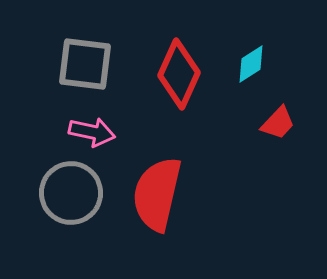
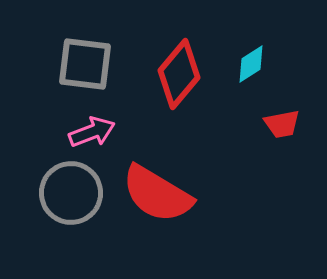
red diamond: rotated 16 degrees clockwise
red trapezoid: moved 4 px right, 1 px down; rotated 36 degrees clockwise
pink arrow: rotated 33 degrees counterclockwise
red semicircle: rotated 72 degrees counterclockwise
